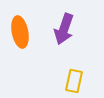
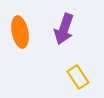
yellow rectangle: moved 4 px right, 4 px up; rotated 45 degrees counterclockwise
